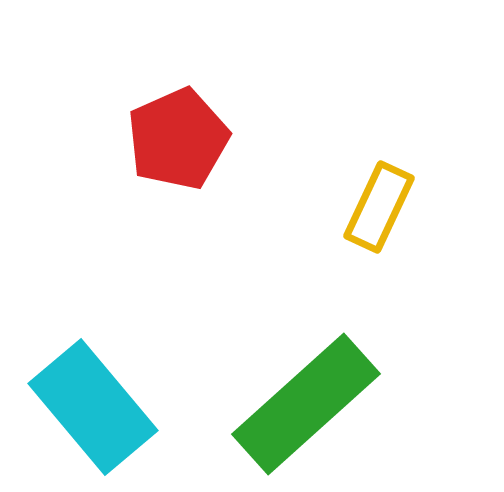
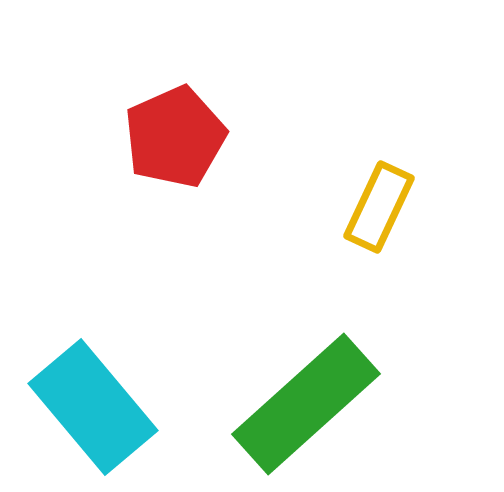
red pentagon: moved 3 px left, 2 px up
